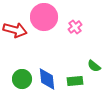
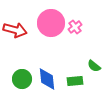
pink circle: moved 7 px right, 6 px down
